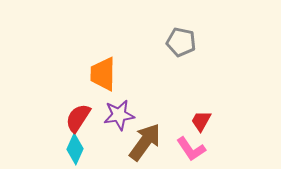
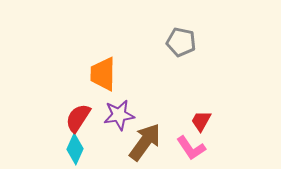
pink L-shape: moved 1 px up
